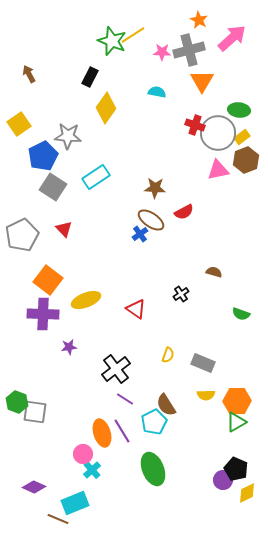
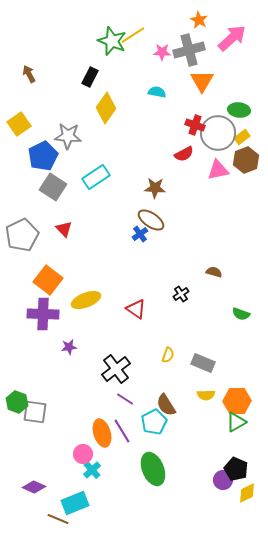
red semicircle at (184, 212): moved 58 px up
